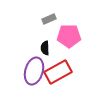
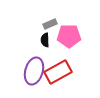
gray rectangle: moved 1 px right, 5 px down
black semicircle: moved 8 px up
